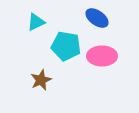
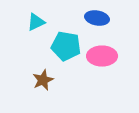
blue ellipse: rotated 25 degrees counterclockwise
brown star: moved 2 px right
